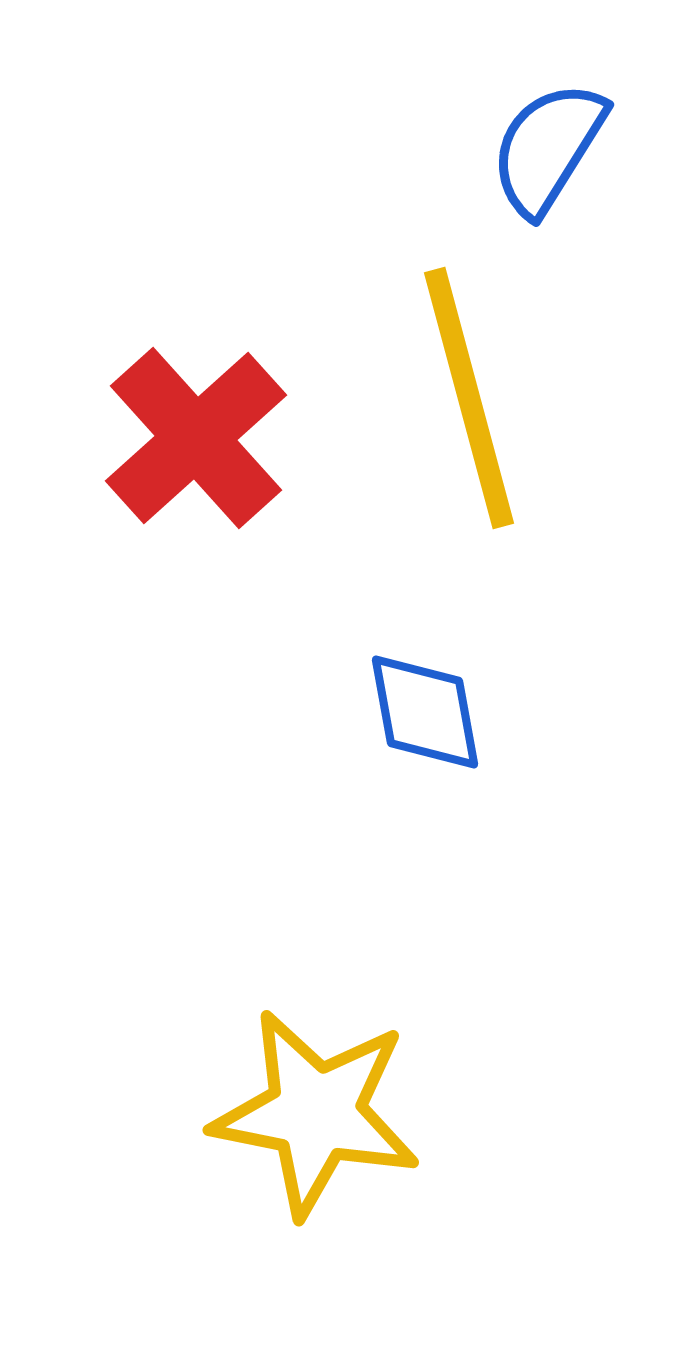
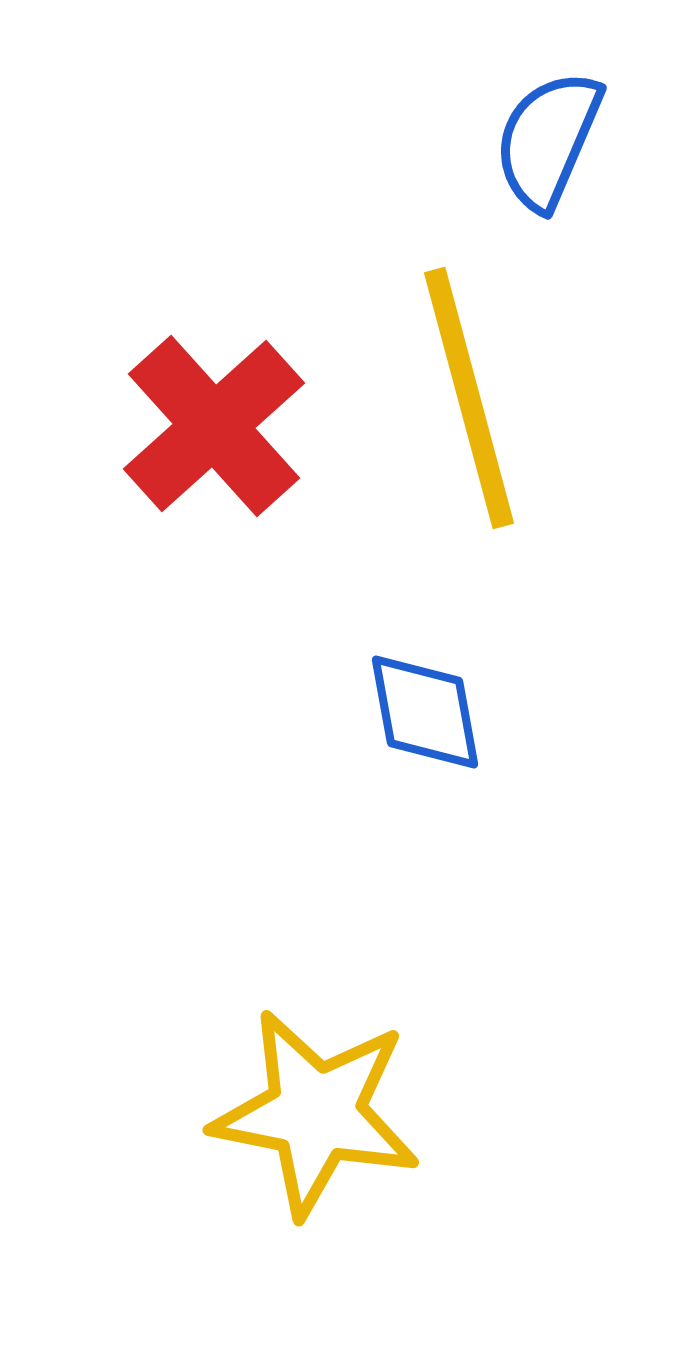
blue semicircle: moved 8 px up; rotated 9 degrees counterclockwise
red cross: moved 18 px right, 12 px up
